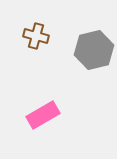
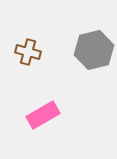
brown cross: moved 8 px left, 16 px down
